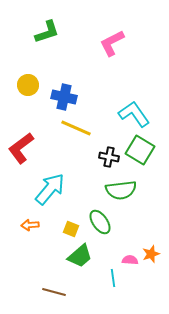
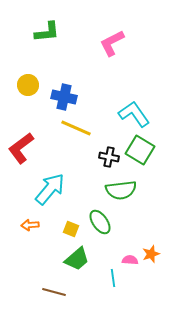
green L-shape: rotated 12 degrees clockwise
green trapezoid: moved 3 px left, 3 px down
